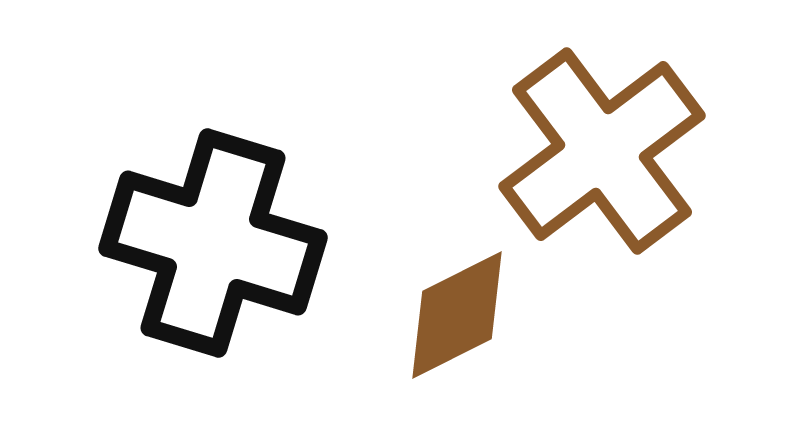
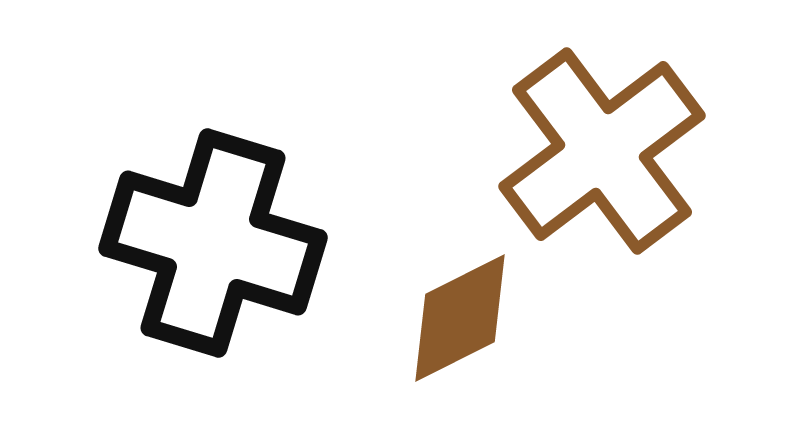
brown diamond: moved 3 px right, 3 px down
